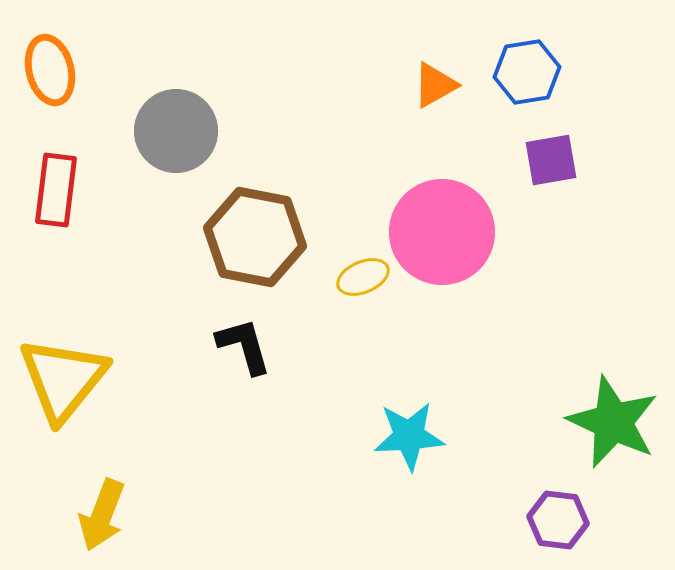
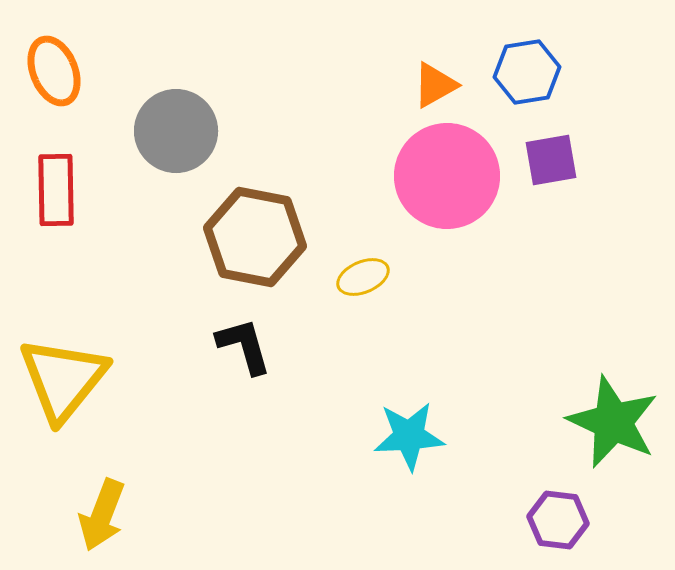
orange ellipse: moved 4 px right, 1 px down; rotated 8 degrees counterclockwise
red rectangle: rotated 8 degrees counterclockwise
pink circle: moved 5 px right, 56 px up
